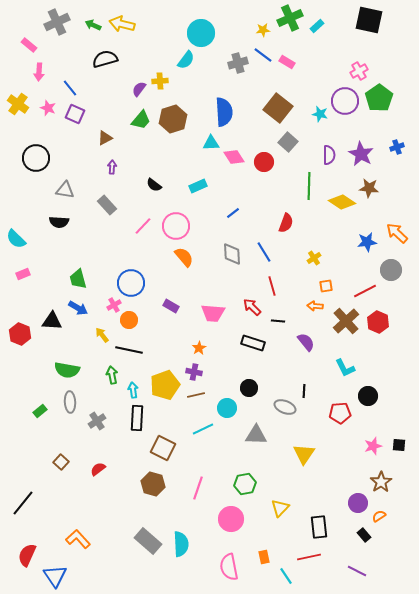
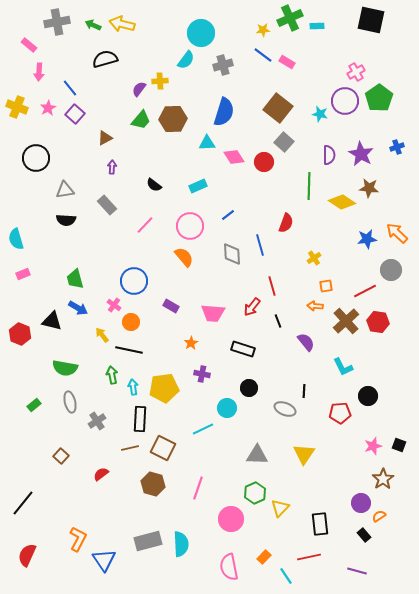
black square at (369, 20): moved 2 px right
gray cross at (57, 22): rotated 15 degrees clockwise
cyan rectangle at (317, 26): rotated 40 degrees clockwise
gray cross at (238, 63): moved 15 px left, 2 px down
pink cross at (359, 71): moved 3 px left, 1 px down
yellow cross at (18, 104): moved 1 px left, 3 px down; rotated 15 degrees counterclockwise
pink star at (48, 108): rotated 21 degrees clockwise
blue semicircle at (224, 112): rotated 20 degrees clockwise
purple square at (75, 114): rotated 18 degrees clockwise
brown hexagon at (173, 119): rotated 16 degrees clockwise
gray square at (288, 142): moved 4 px left
cyan triangle at (211, 143): moved 4 px left
gray triangle at (65, 190): rotated 18 degrees counterclockwise
blue line at (233, 213): moved 5 px left, 2 px down
black semicircle at (59, 222): moved 7 px right, 2 px up
pink line at (143, 226): moved 2 px right, 1 px up
pink circle at (176, 226): moved 14 px right
cyan semicircle at (16, 239): rotated 30 degrees clockwise
blue star at (367, 242): moved 3 px up
blue line at (264, 252): moved 4 px left, 7 px up; rotated 15 degrees clockwise
green trapezoid at (78, 279): moved 3 px left
blue circle at (131, 283): moved 3 px right, 2 px up
pink cross at (114, 305): rotated 24 degrees counterclockwise
red arrow at (252, 307): rotated 96 degrees counterclockwise
orange circle at (129, 320): moved 2 px right, 2 px down
black triangle at (52, 321): rotated 10 degrees clockwise
black line at (278, 321): rotated 64 degrees clockwise
red hexagon at (378, 322): rotated 15 degrees counterclockwise
black rectangle at (253, 343): moved 10 px left, 6 px down
orange star at (199, 348): moved 8 px left, 5 px up
cyan L-shape at (345, 368): moved 2 px left, 1 px up
green semicircle at (67, 370): moved 2 px left, 2 px up
purple cross at (194, 372): moved 8 px right, 2 px down
yellow pentagon at (165, 385): moved 1 px left, 3 px down; rotated 12 degrees clockwise
cyan arrow at (133, 390): moved 3 px up
brown line at (196, 395): moved 66 px left, 53 px down
gray ellipse at (70, 402): rotated 10 degrees counterclockwise
gray ellipse at (285, 407): moved 2 px down
green rectangle at (40, 411): moved 6 px left, 6 px up
black rectangle at (137, 418): moved 3 px right, 1 px down
gray triangle at (256, 435): moved 1 px right, 20 px down
black square at (399, 445): rotated 16 degrees clockwise
brown square at (61, 462): moved 6 px up
red semicircle at (98, 469): moved 3 px right, 5 px down
brown star at (381, 482): moved 2 px right, 3 px up
green hexagon at (245, 484): moved 10 px right, 9 px down; rotated 15 degrees counterclockwise
purple circle at (358, 503): moved 3 px right
black rectangle at (319, 527): moved 1 px right, 3 px up
orange L-shape at (78, 539): rotated 70 degrees clockwise
gray rectangle at (148, 541): rotated 56 degrees counterclockwise
orange rectangle at (264, 557): rotated 56 degrees clockwise
purple line at (357, 571): rotated 12 degrees counterclockwise
blue triangle at (55, 576): moved 49 px right, 16 px up
